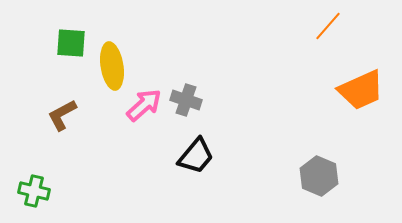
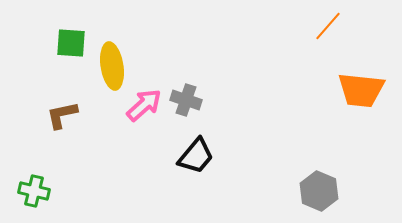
orange trapezoid: rotated 30 degrees clockwise
brown L-shape: rotated 16 degrees clockwise
gray hexagon: moved 15 px down
